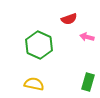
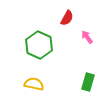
red semicircle: moved 2 px left, 1 px up; rotated 42 degrees counterclockwise
pink arrow: rotated 40 degrees clockwise
